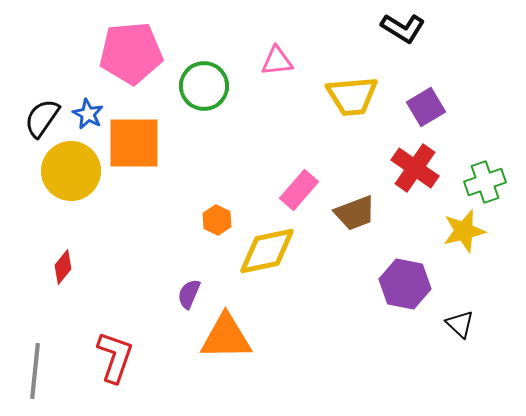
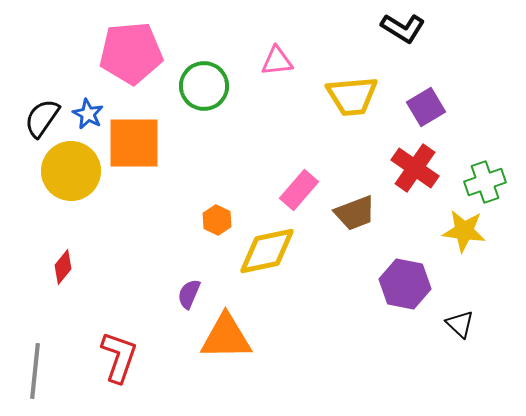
yellow star: rotated 21 degrees clockwise
red L-shape: moved 4 px right
